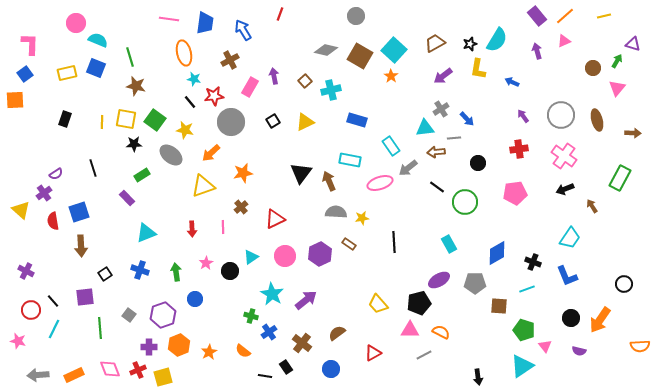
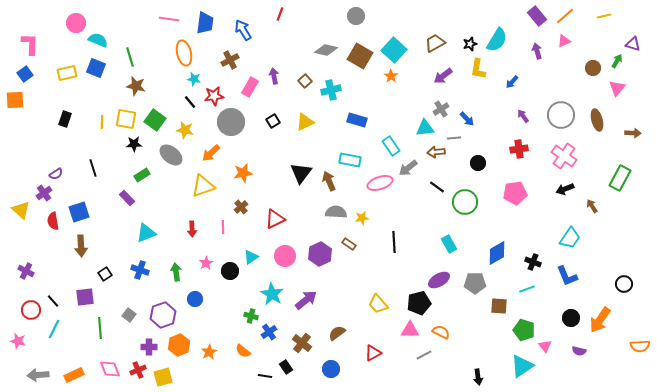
blue arrow at (512, 82): rotated 72 degrees counterclockwise
